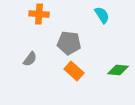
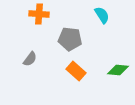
gray pentagon: moved 1 px right, 4 px up
orange rectangle: moved 2 px right
